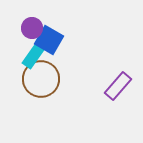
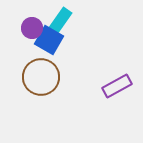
cyan rectangle: moved 26 px right, 34 px up
brown circle: moved 2 px up
purple rectangle: moved 1 px left; rotated 20 degrees clockwise
